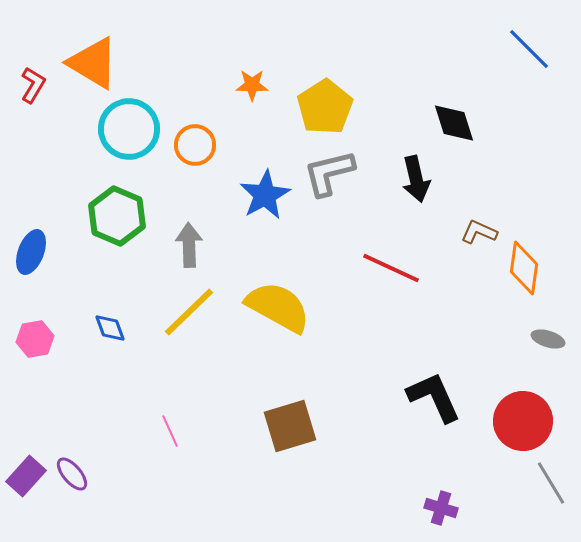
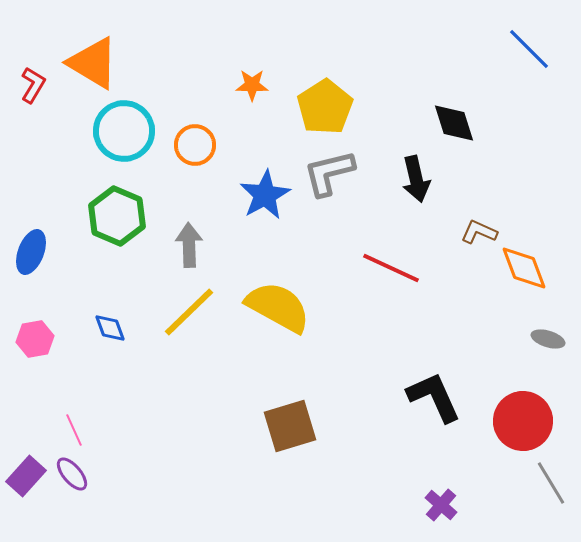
cyan circle: moved 5 px left, 2 px down
orange diamond: rotated 28 degrees counterclockwise
pink line: moved 96 px left, 1 px up
purple cross: moved 3 px up; rotated 24 degrees clockwise
